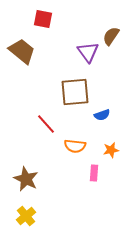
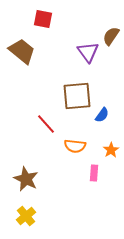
brown square: moved 2 px right, 4 px down
blue semicircle: rotated 35 degrees counterclockwise
orange star: rotated 21 degrees counterclockwise
